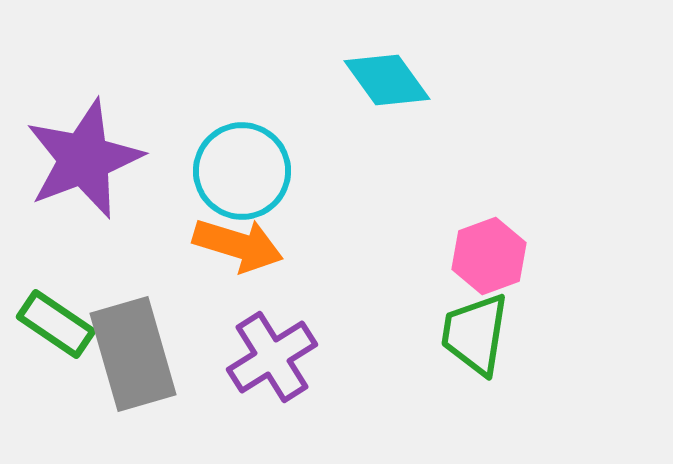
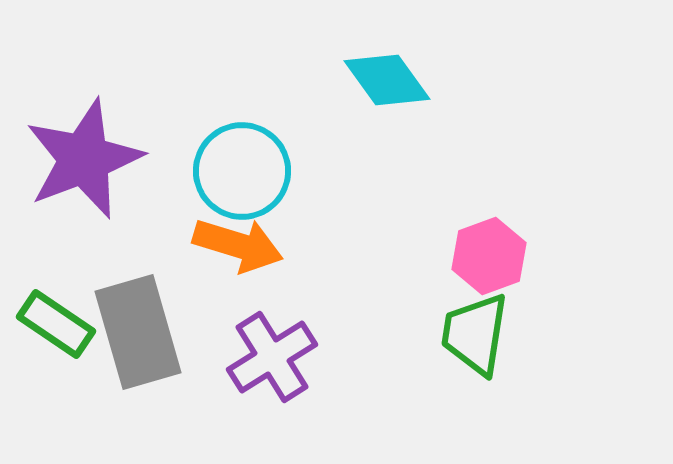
gray rectangle: moved 5 px right, 22 px up
